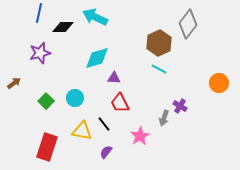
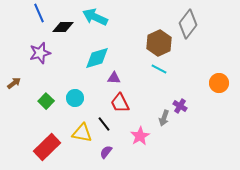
blue line: rotated 36 degrees counterclockwise
yellow triangle: moved 2 px down
red rectangle: rotated 28 degrees clockwise
